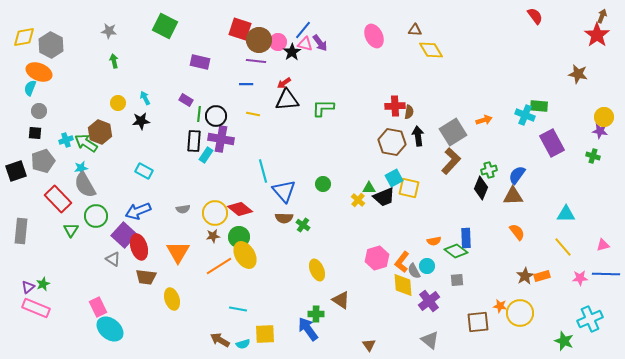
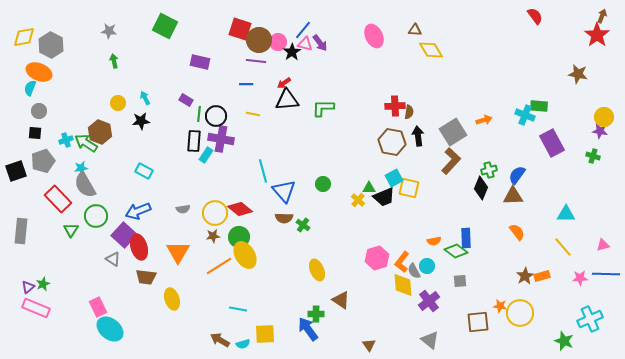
gray square at (457, 280): moved 3 px right, 1 px down
